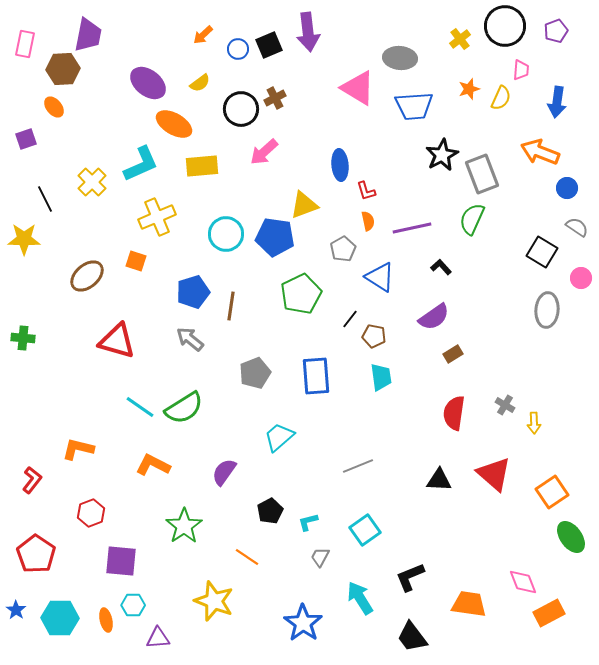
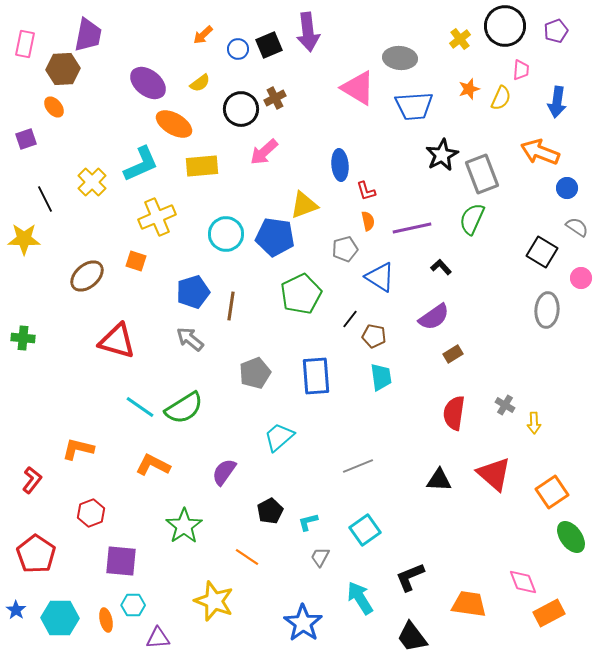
gray pentagon at (343, 249): moved 2 px right; rotated 15 degrees clockwise
